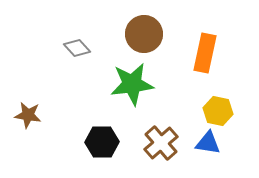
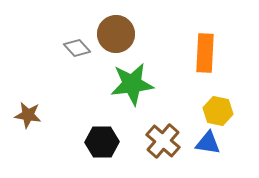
brown circle: moved 28 px left
orange rectangle: rotated 9 degrees counterclockwise
brown cross: moved 2 px right, 2 px up; rotated 8 degrees counterclockwise
